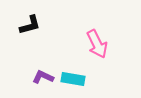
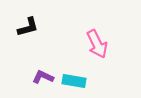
black L-shape: moved 2 px left, 2 px down
cyan rectangle: moved 1 px right, 2 px down
